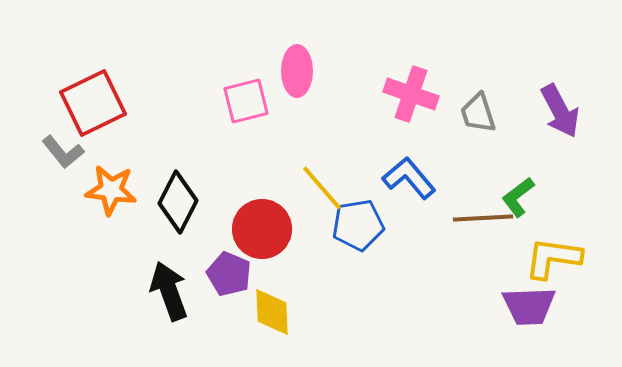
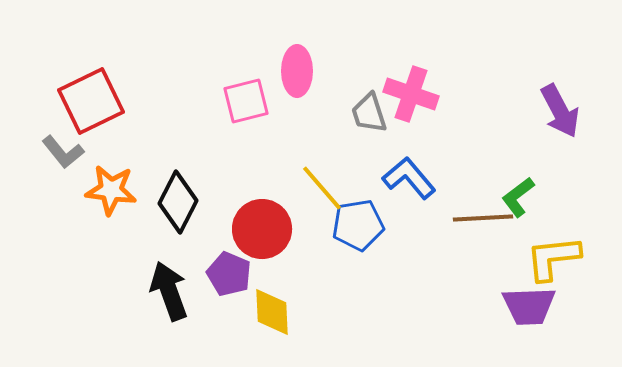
red square: moved 2 px left, 2 px up
gray trapezoid: moved 109 px left
yellow L-shape: rotated 14 degrees counterclockwise
